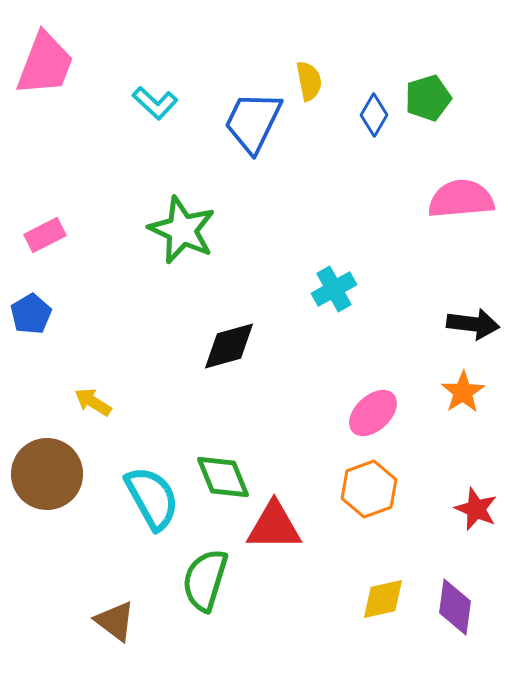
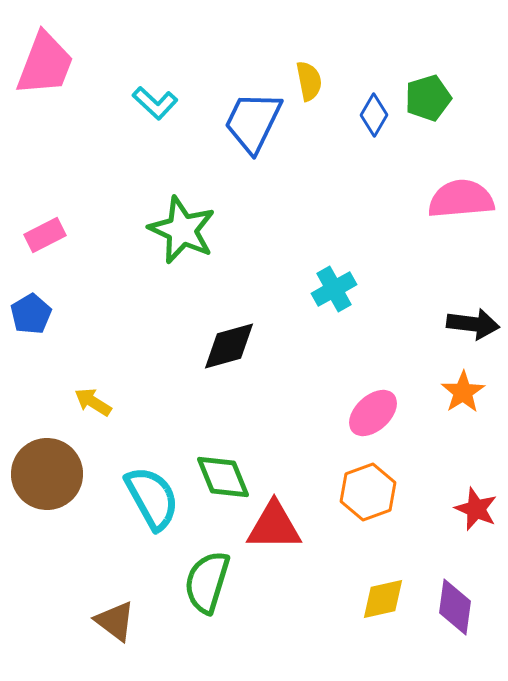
orange hexagon: moved 1 px left, 3 px down
green semicircle: moved 2 px right, 2 px down
